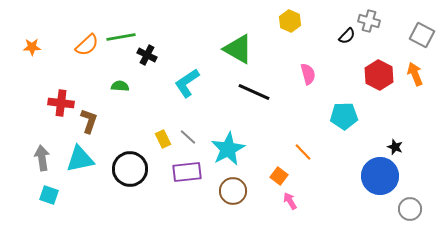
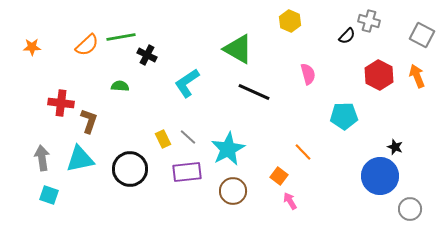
orange arrow: moved 2 px right, 2 px down
